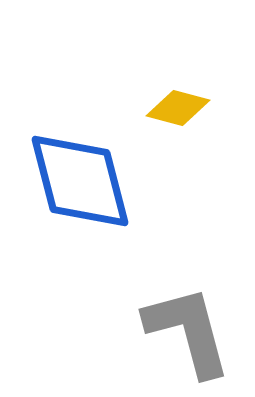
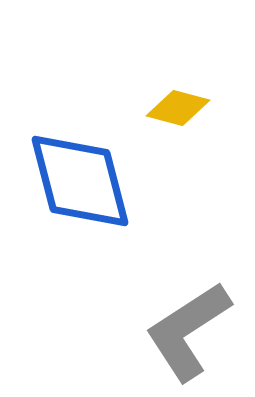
gray L-shape: rotated 108 degrees counterclockwise
